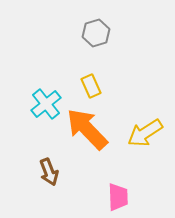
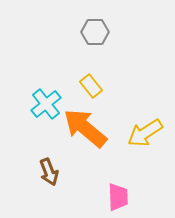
gray hexagon: moved 1 px left, 1 px up; rotated 16 degrees clockwise
yellow rectangle: rotated 15 degrees counterclockwise
orange arrow: moved 2 px left, 1 px up; rotated 6 degrees counterclockwise
